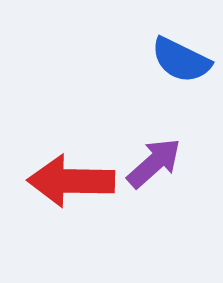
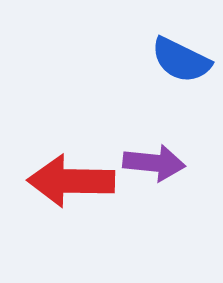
purple arrow: rotated 48 degrees clockwise
